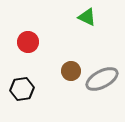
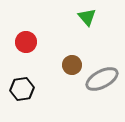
green triangle: rotated 24 degrees clockwise
red circle: moved 2 px left
brown circle: moved 1 px right, 6 px up
